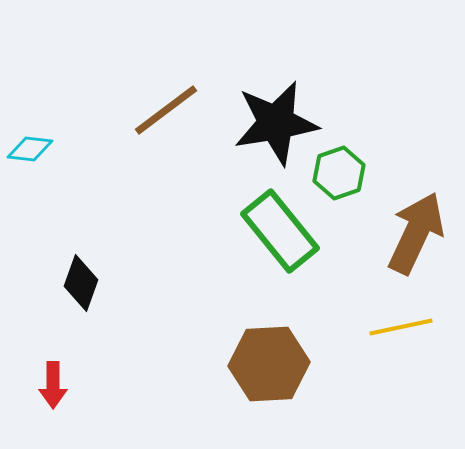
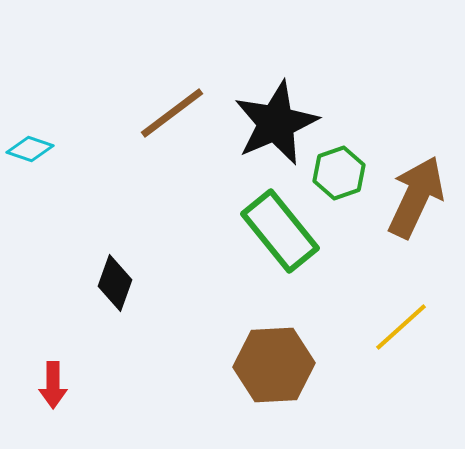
brown line: moved 6 px right, 3 px down
black star: rotated 14 degrees counterclockwise
cyan diamond: rotated 12 degrees clockwise
brown arrow: moved 36 px up
black diamond: moved 34 px right
yellow line: rotated 30 degrees counterclockwise
brown hexagon: moved 5 px right, 1 px down
